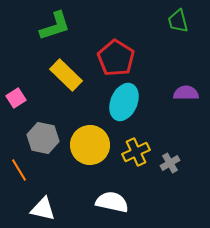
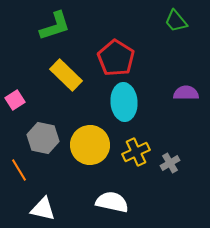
green trapezoid: moved 2 px left; rotated 25 degrees counterclockwise
pink square: moved 1 px left, 2 px down
cyan ellipse: rotated 27 degrees counterclockwise
